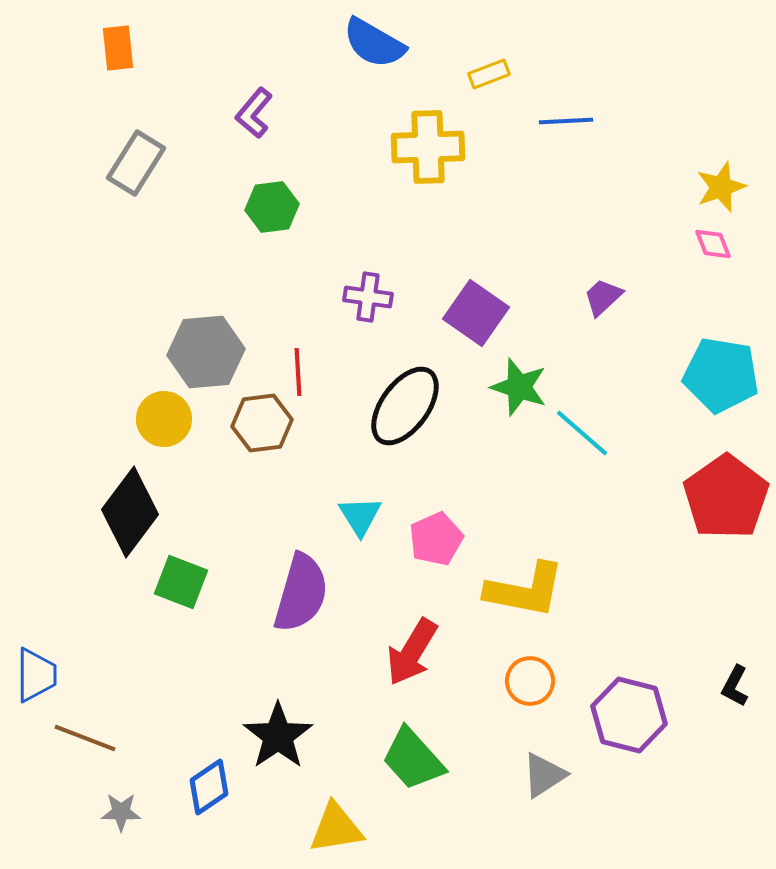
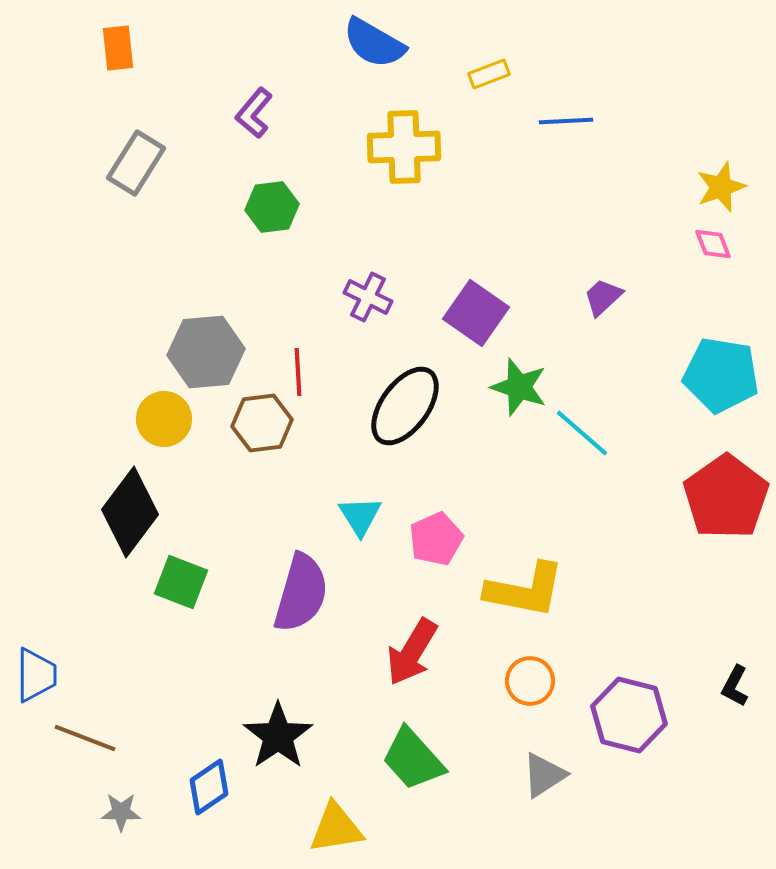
yellow cross: moved 24 px left
purple cross: rotated 18 degrees clockwise
